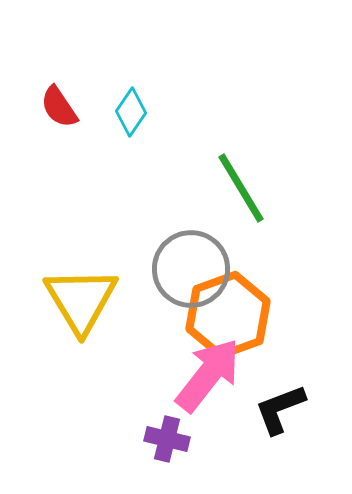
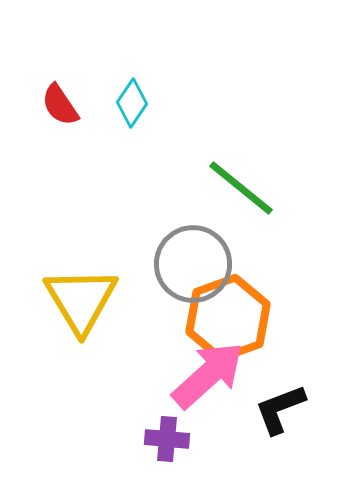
red semicircle: moved 1 px right, 2 px up
cyan diamond: moved 1 px right, 9 px up
green line: rotated 20 degrees counterclockwise
gray circle: moved 2 px right, 5 px up
orange hexagon: moved 3 px down
pink arrow: rotated 10 degrees clockwise
purple cross: rotated 9 degrees counterclockwise
